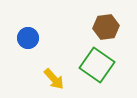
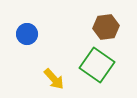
blue circle: moved 1 px left, 4 px up
